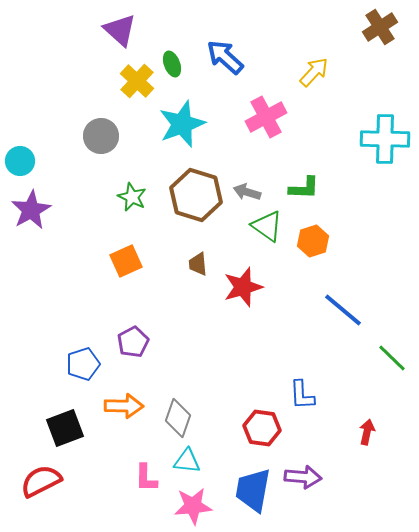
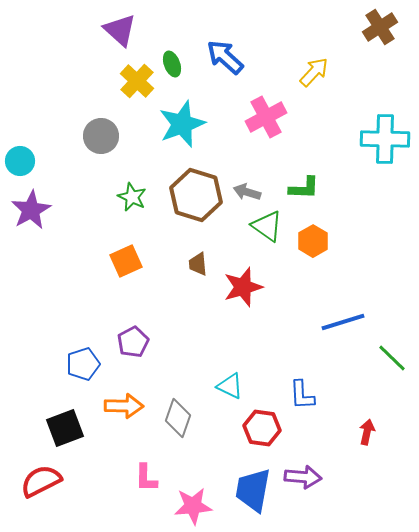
orange hexagon: rotated 12 degrees counterclockwise
blue line: moved 12 px down; rotated 57 degrees counterclockwise
cyan triangle: moved 43 px right, 75 px up; rotated 20 degrees clockwise
